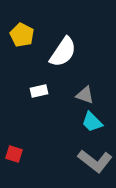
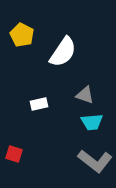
white rectangle: moved 13 px down
cyan trapezoid: rotated 50 degrees counterclockwise
